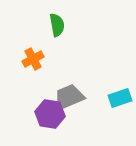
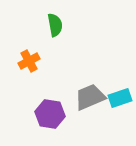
green semicircle: moved 2 px left
orange cross: moved 4 px left, 2 px down
gray trapezoid: moved 21 px right
